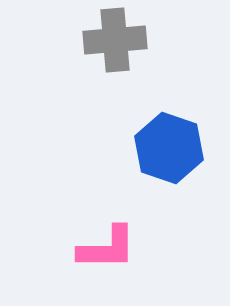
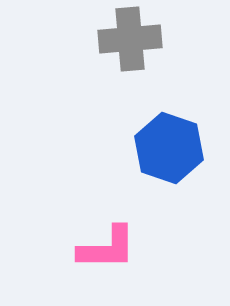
gray cross: moved 15 px right, 1 px up
